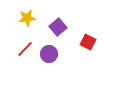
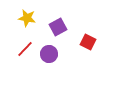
yellow star: rotated 18 degrees clockwise
purple square: rotated 12 degrees clockwise
